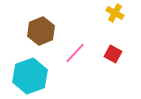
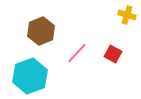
yellow cross: moved 12 px right, 2 px down; rotated 12 degrees counterclockwise
pink line: moved 2 px right
